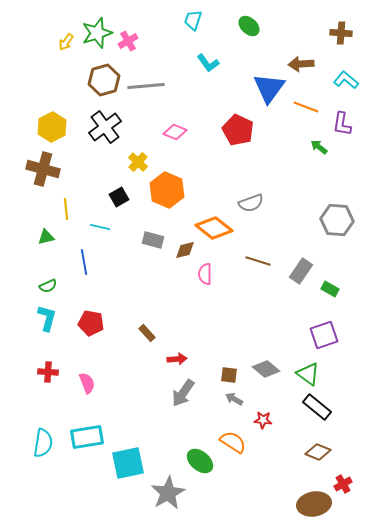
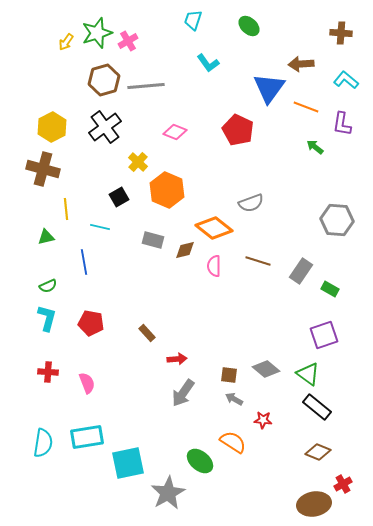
green arrow at (319, 147): moved 4 px left
pink semicircle at (205, 274): moved 9 px right, 8 px up
